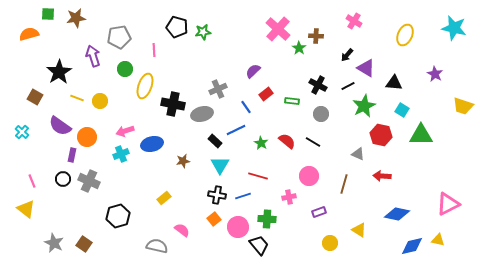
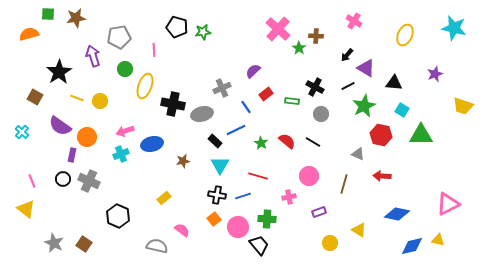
purple star at (435, 74): rotated 21 degrees clockwise
black cross at (318, 85): moved 3 px left, 2 px down
gray cross at (218, 89): moved 4 px right, 1 px up
black hexagon at (118, 216): rotated 20 degrees counterclockwise
